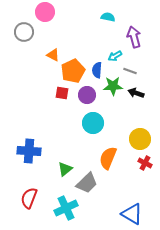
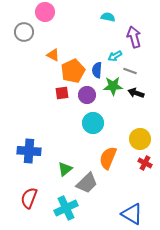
red square: rotated 16 degrees counterclockwise
